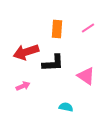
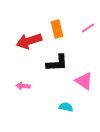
orange rectangle: rotated 18 degrees counterclockwise
red arrow: moved 3 px right, 11 px up
black L-shape: moved 4 px right
pink triangle: moved 2 px left, 5 px down
pink arrow: rotated 152 degrees counterclockwise
